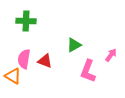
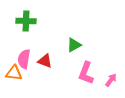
pink arrow: moved 25 px down
pink L-shape: moved 2 px left, 2 px down
orange triangle: moved 1 px right, 3 px up; rotated 24 degrees counterclockwise
